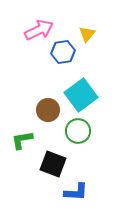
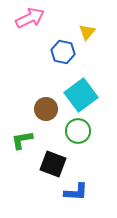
pink arrow: moved 9 px left, 12 px up
yellow triangle: moved 2 px up
blue hexagon: rotated 20 degrees clockwise
brown circle: moved 2 px left, 1 px up
